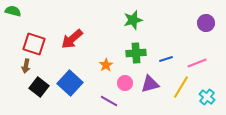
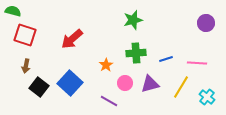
red square: moved 9 px left, 9 px up
pink line: rotated 24 degrees clockwise
